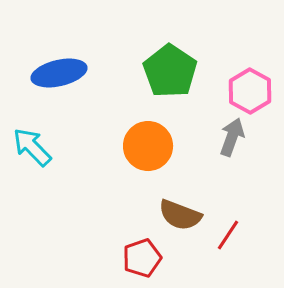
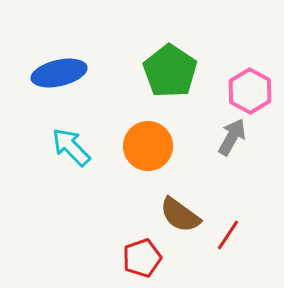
gray arrow: rotated 9 degrees clockwise
cyan arrow: moved 39 px right
brown semicircle: rotated 15 degrees clockwise
